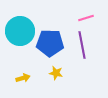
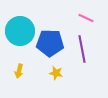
pink line: rotated 42 degrees clockwise
purple line: moved 4 px down
yellow arrow: moved 4 px left, 7 px up; rotated 120 degrees clockwise
